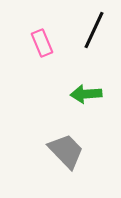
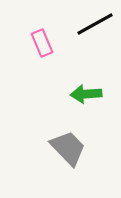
black line: moved 1 px right, 6 px up; rotated 36 degrees clockwise
gray trapezoid: moved 2 px right, 3 px up
